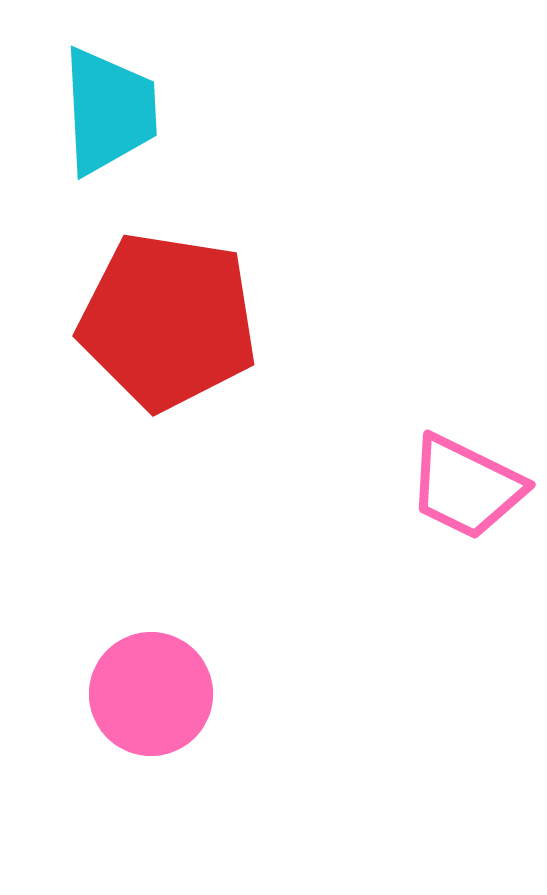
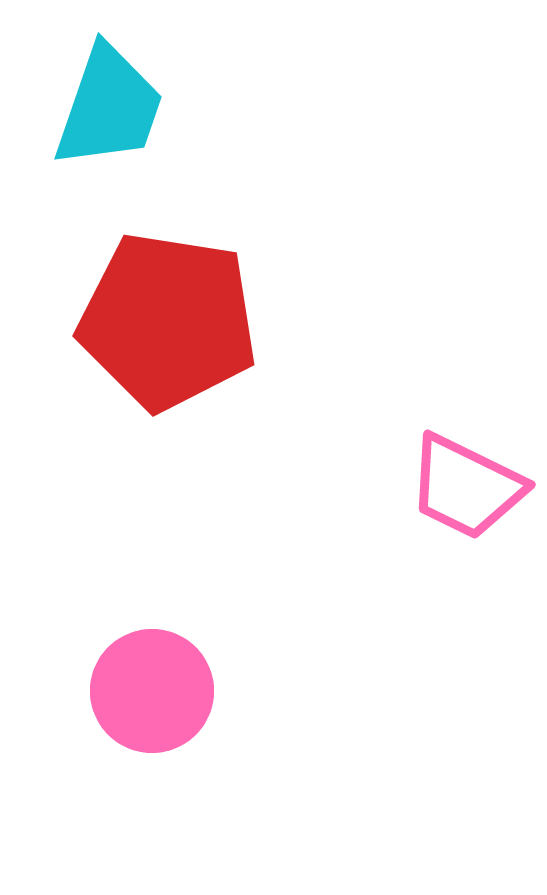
cyan trapezoid: moved 4 px up; rotated 22 degrees clockwise
pink circle: moved 1 px right, 3 px up
